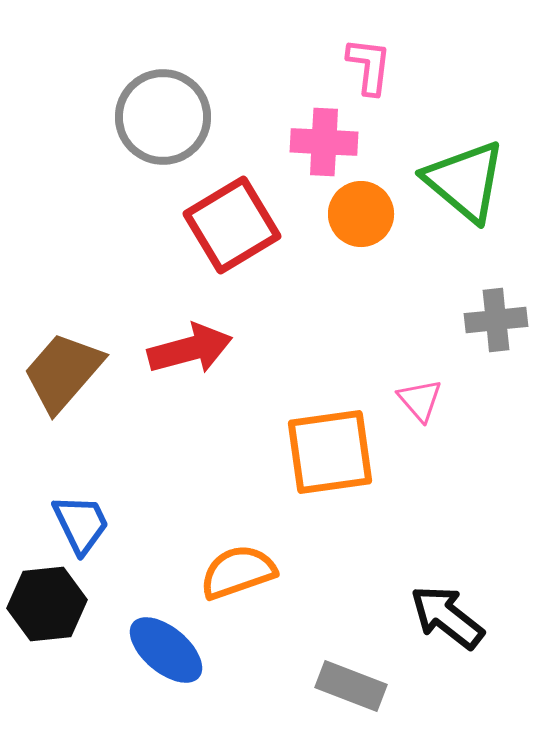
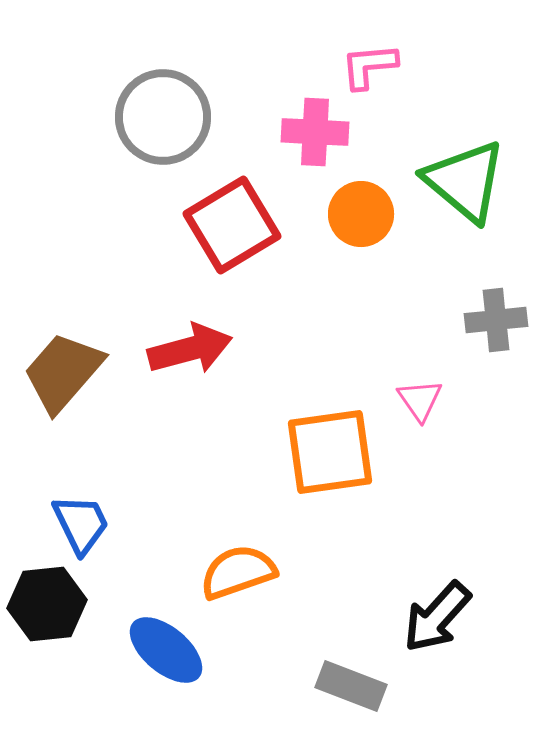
pink L-shape: rotated 102 degrees counterclockwise
pink cross: moved 9 px left, 10 px up
pink triangle: rotated 6 degrees clockwise
black arrow: moved 10 px left; rotated 86 degrees counterclockwise
